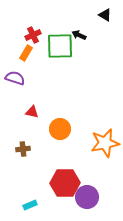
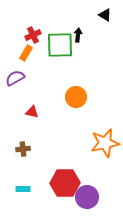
black arrow: moved 1 px left; rotated 72 degrees clockwise
green square: moved 1 px up
purple semicircle: rotated 48 degrees counterclockwise
orange circle: moved 16 px right, 32 px up
cyan rectangle: moved 7 px left, 16 px up; rotated 24 degrees clockwise
